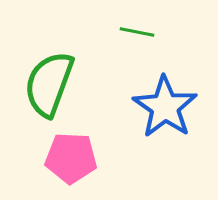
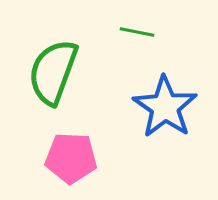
green semicircle: moved 4 px right, 12 px up
